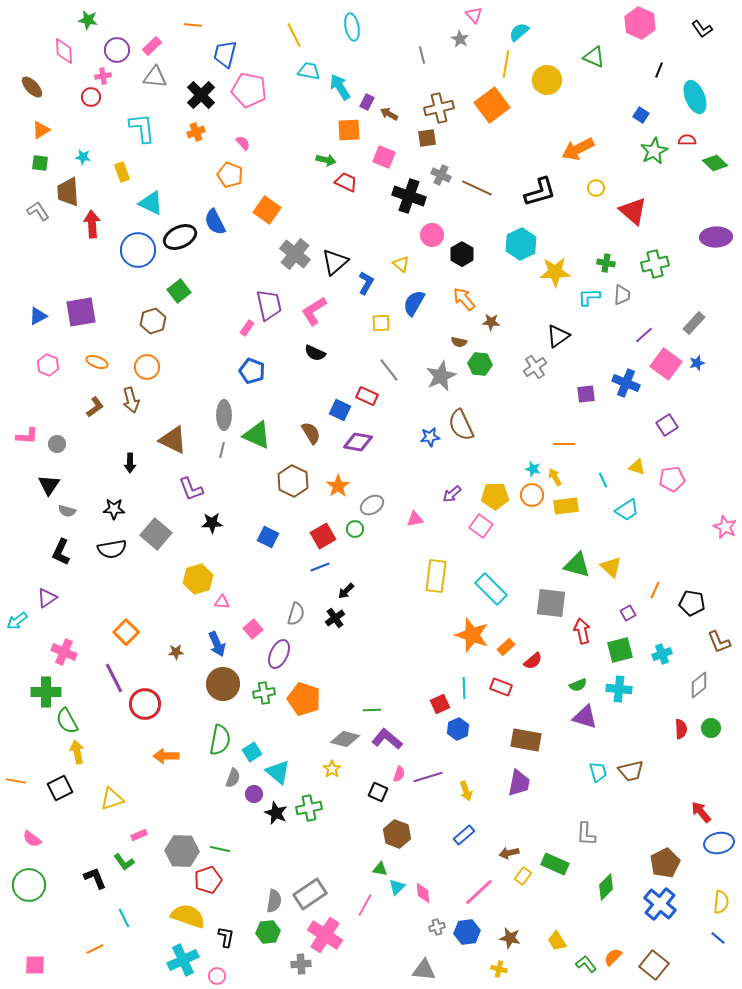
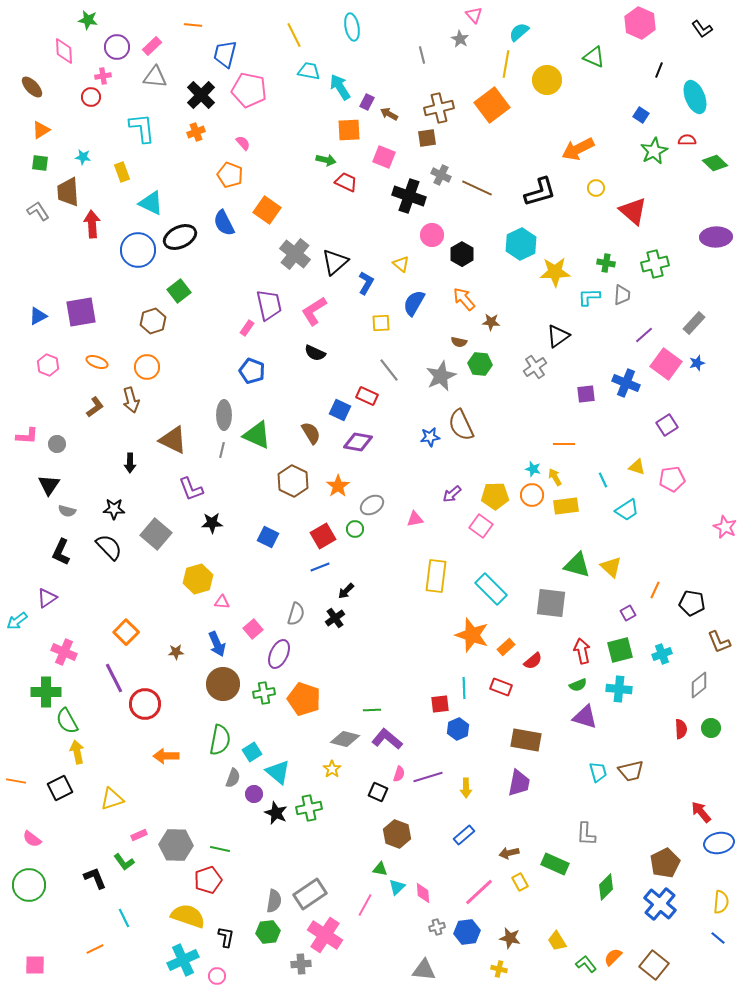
purple circle at (117, 50): moved 3 px up
blue semicircle at (215, 222): moved 9 px right, 1 px down
black semicircle at (112, 549): moved 3 px left, 2 px up; rotated 124 degrees counterclockwise
red arrow at (582, 631): moved 20 px down
red square at (440, 704): rotated 18 degrees clockwise
yellow arrow at (466, 791): moved 3 px up; rotated 18 degrees clockwise
gray hexagon at (182, 851): moved 6 px left, 6 px up
yellow rectangle at (523, 876): moved 3 px left, 6 px down; rotated 66 degrees counterclockwise
